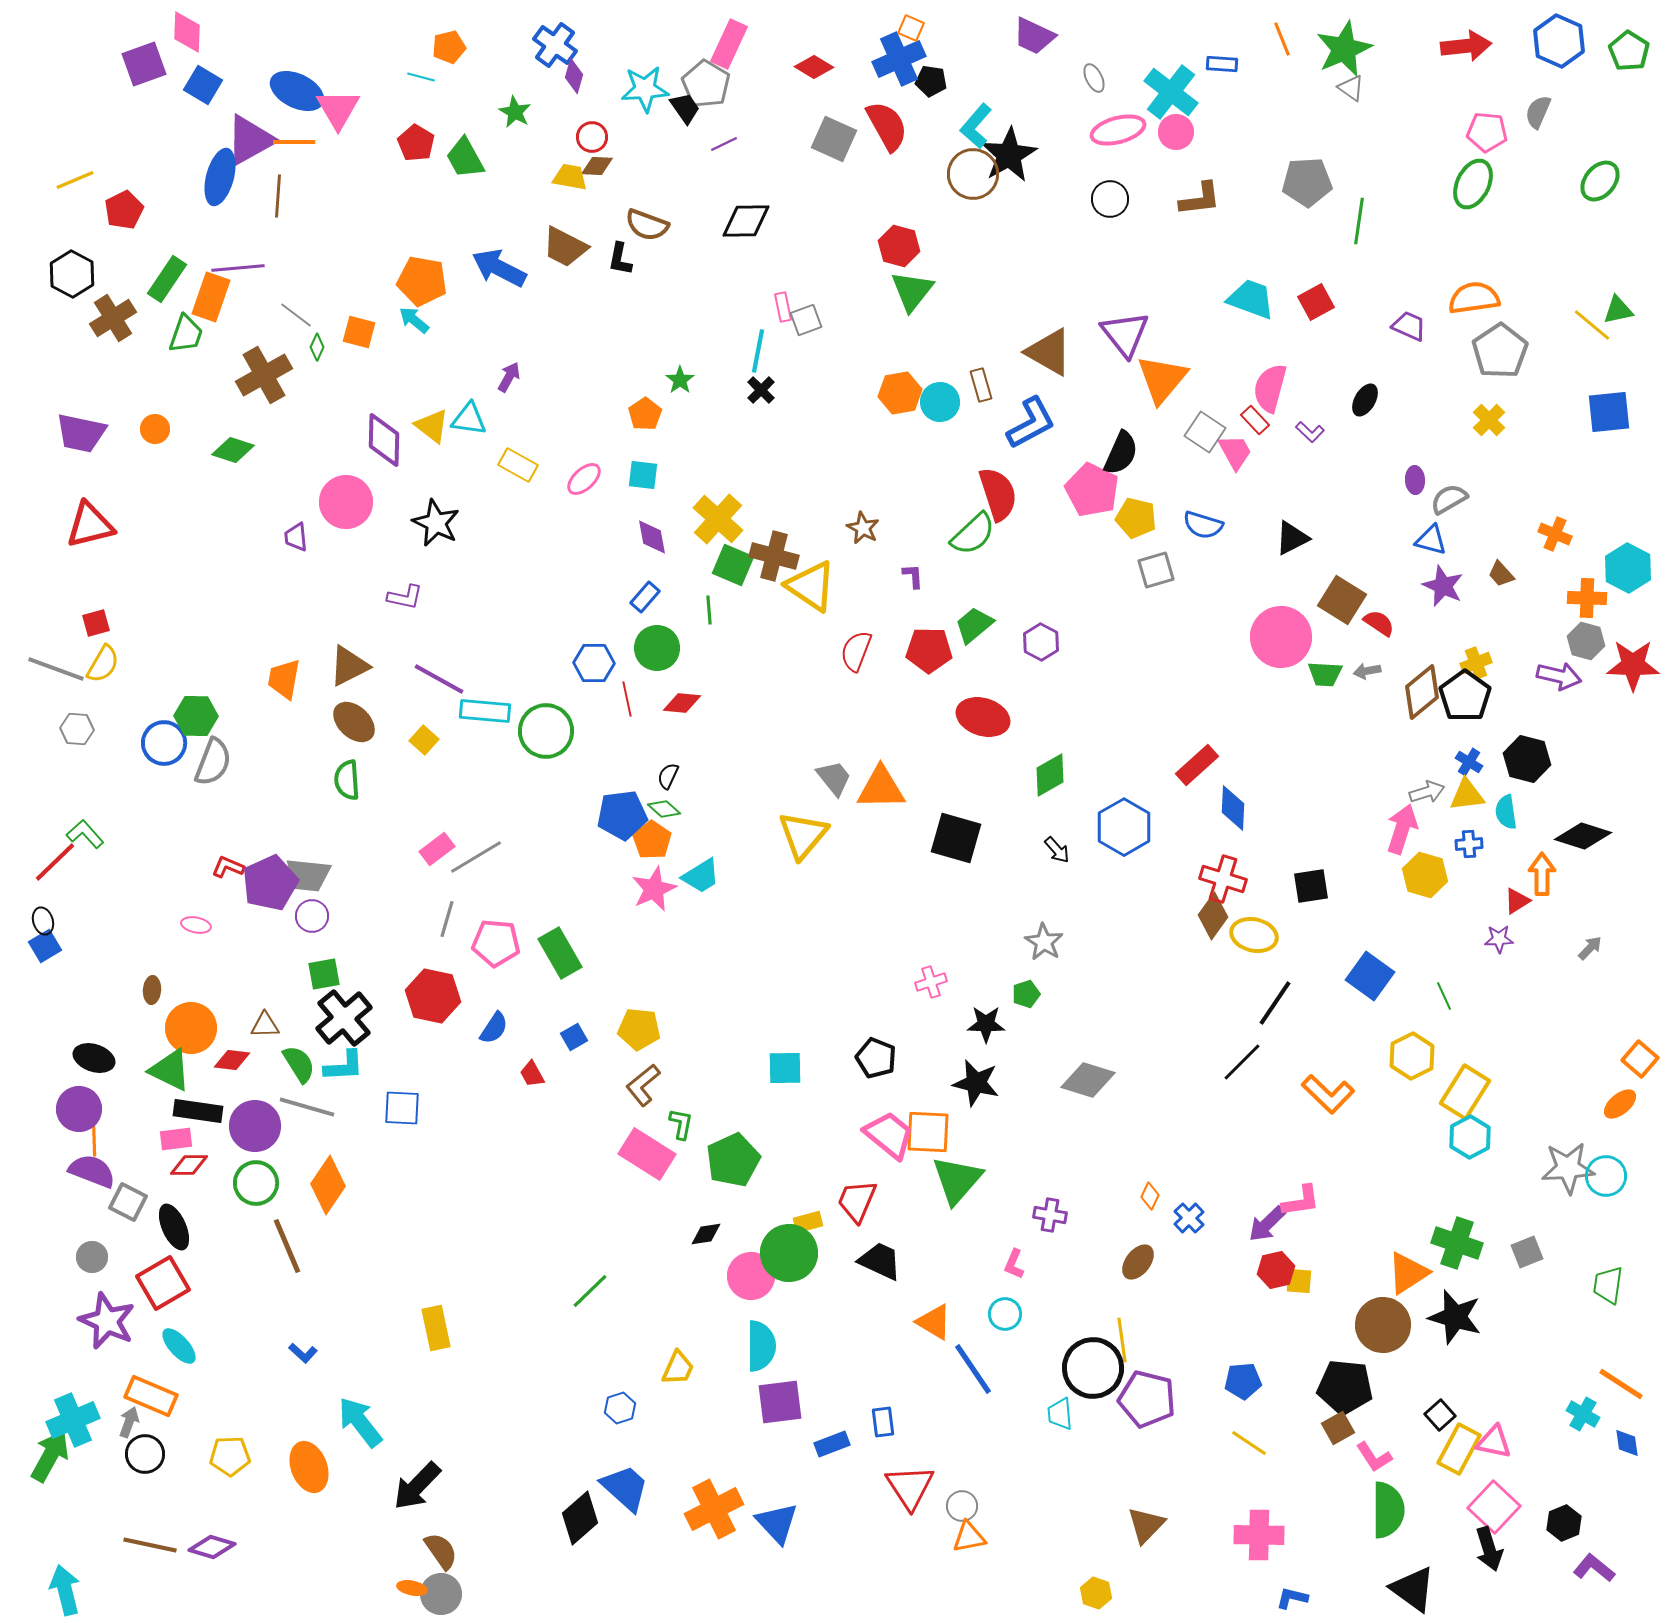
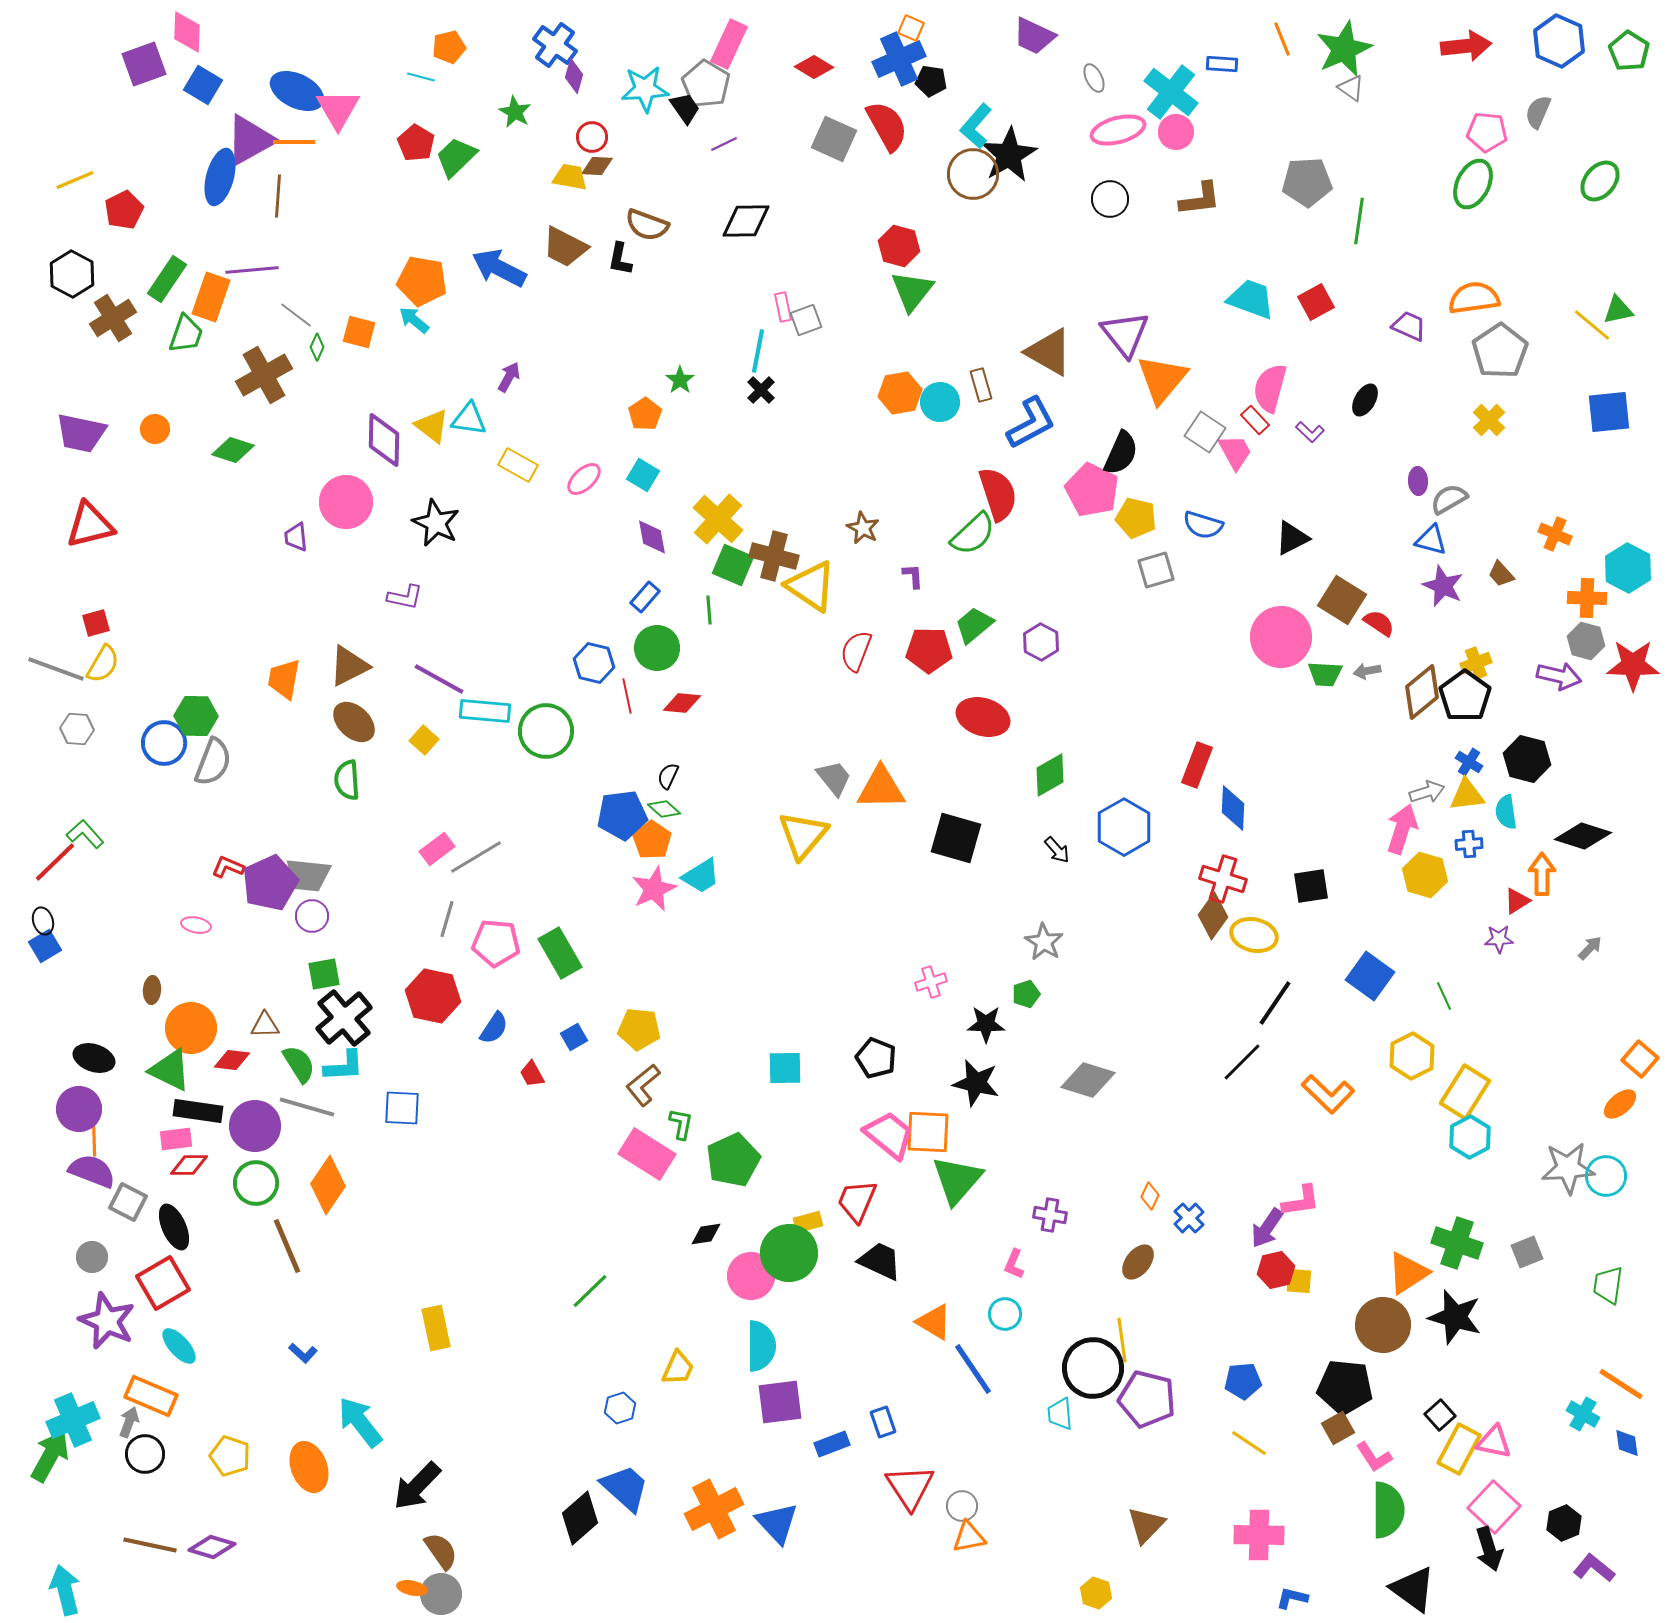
green trapezoid at (465, 158): moved 9 px left, 1 px up; rotated 75 degrees clockwise
purple line at (238, 268): moved 14 px right, 2 px down
cyan square at (643, 475): rotated 24 degrees clockwise
purple ellipse at (1415, 480): moved 3 px right, 1 px down
blue hexagon at (594, 663): rotated 12 degrees clockwise
red line at (627, 699): moved 3 px up
red rectangle at (1197, 765): rotated 27 degrees counterclockwise
purple arrow at (1267, 1224): moved 4 px down; rotated 12 degrees counterclockwise
blue rectangle at (883, 1422): rotated 12 degrees counterclockwise
yellow pentagon at (230, 1456): rotated 21 degrees clockwise
